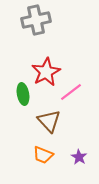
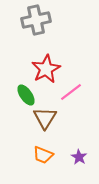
red star: moved 3 px up
green ellipse: moved 3 px right, 1 px down; rotated 25 degrees counterclockwise
brown triangle: moved 4 px left, 3 px up; rotated 15 degrees clockwise
